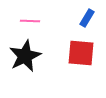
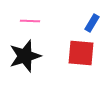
blue rectangle: moved 5 px right, 5 px down
black star: rotated 8 degrees clockwise
